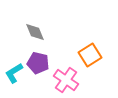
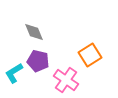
gray diamond: moved 1 px left
purple pentagon: moved 2 px up
